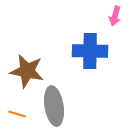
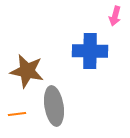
orange line: rotated 24 degrees counterclockwise
